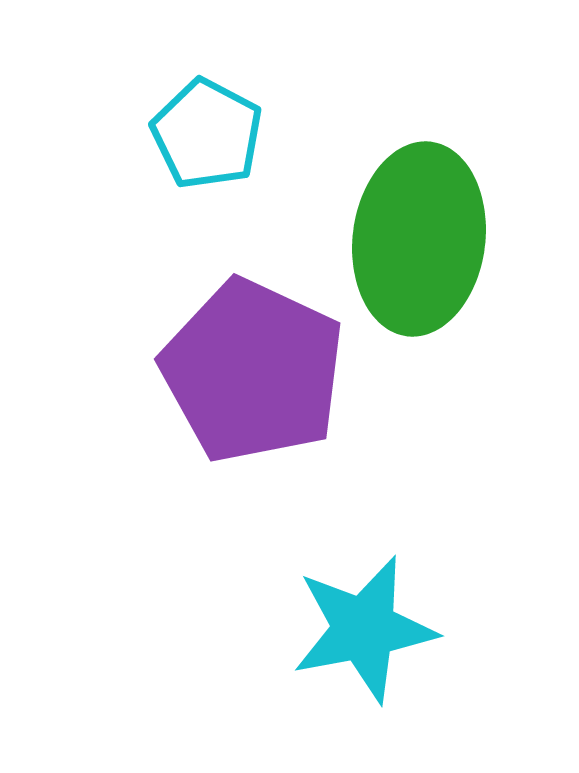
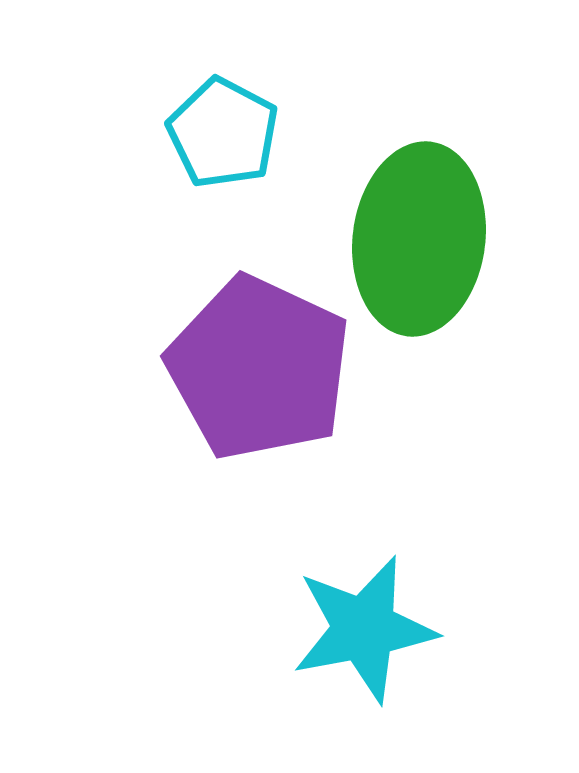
cyan pentagon: moved 16 px right, 1 px up
purple pentagon: moved 6 px right, 3 px up
